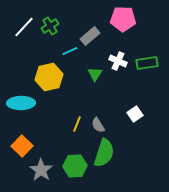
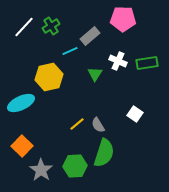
green cross: moved 1 px right
cyan ellipse: rotated 24 degrees counterclockwise
white square: rotated 21 degrees counterclockwise
yellow line: rotated 28 degrees clockwise
